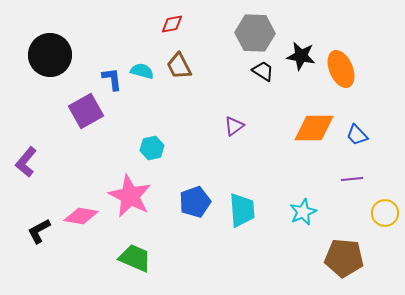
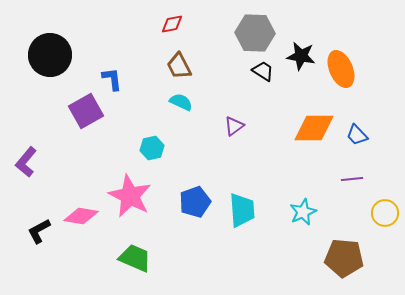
cyan semicircle: moved 39 px right, 31 px down; rotated 10 degrees clockwise
